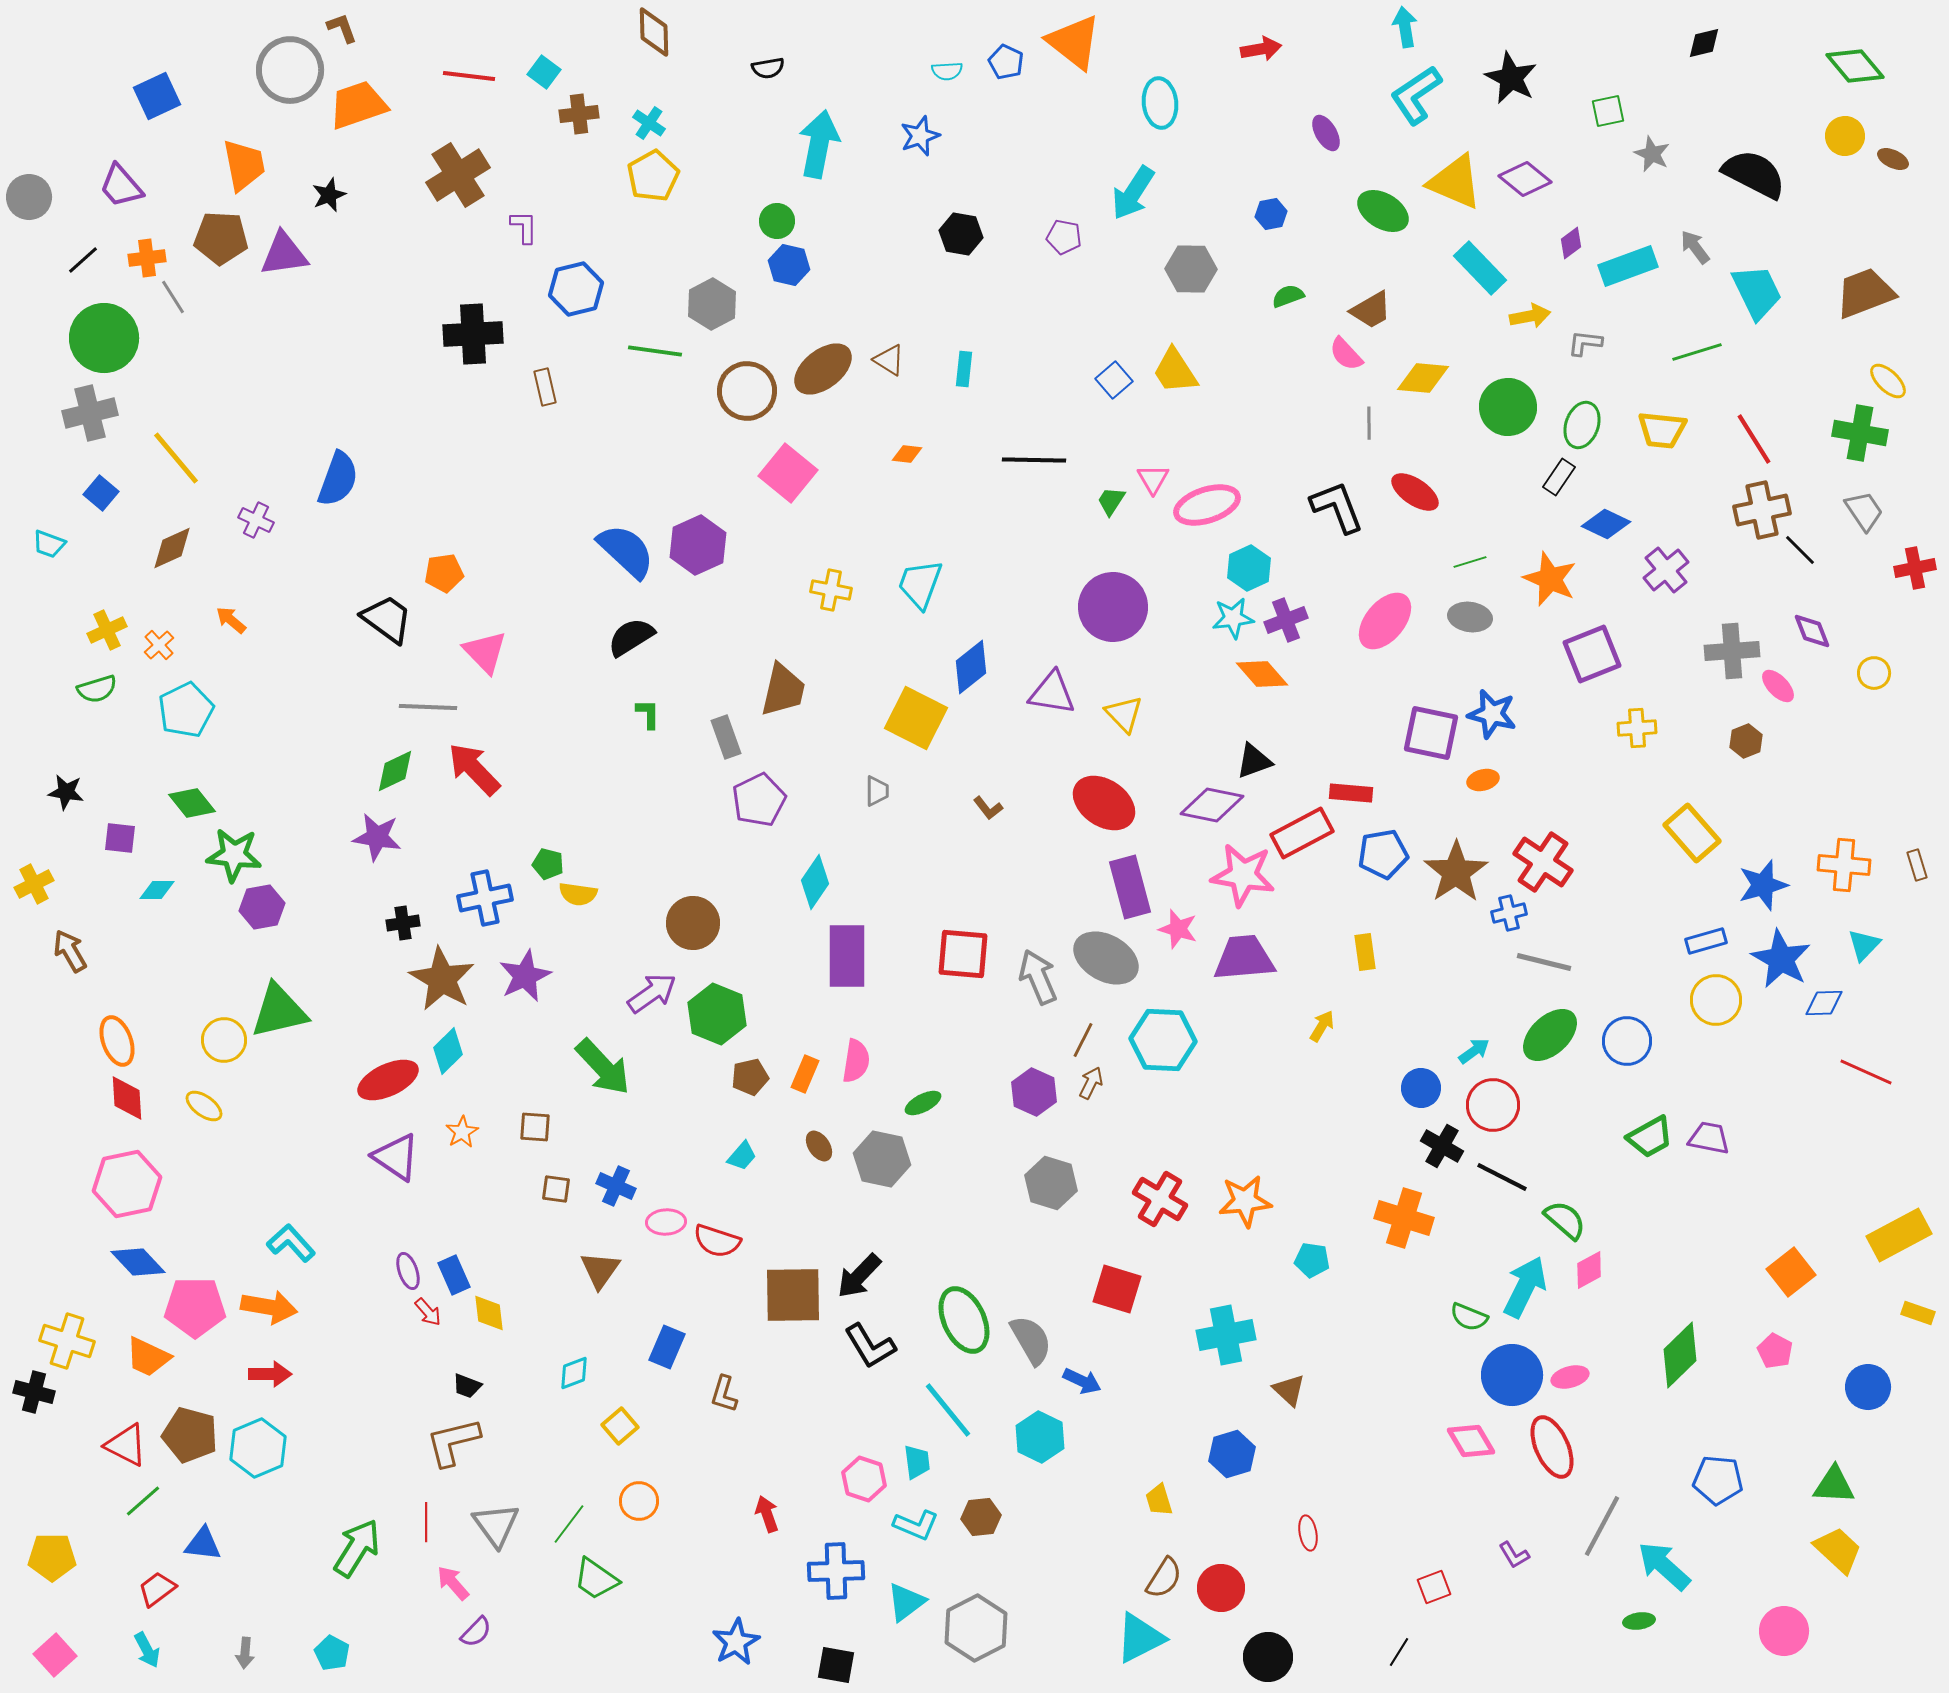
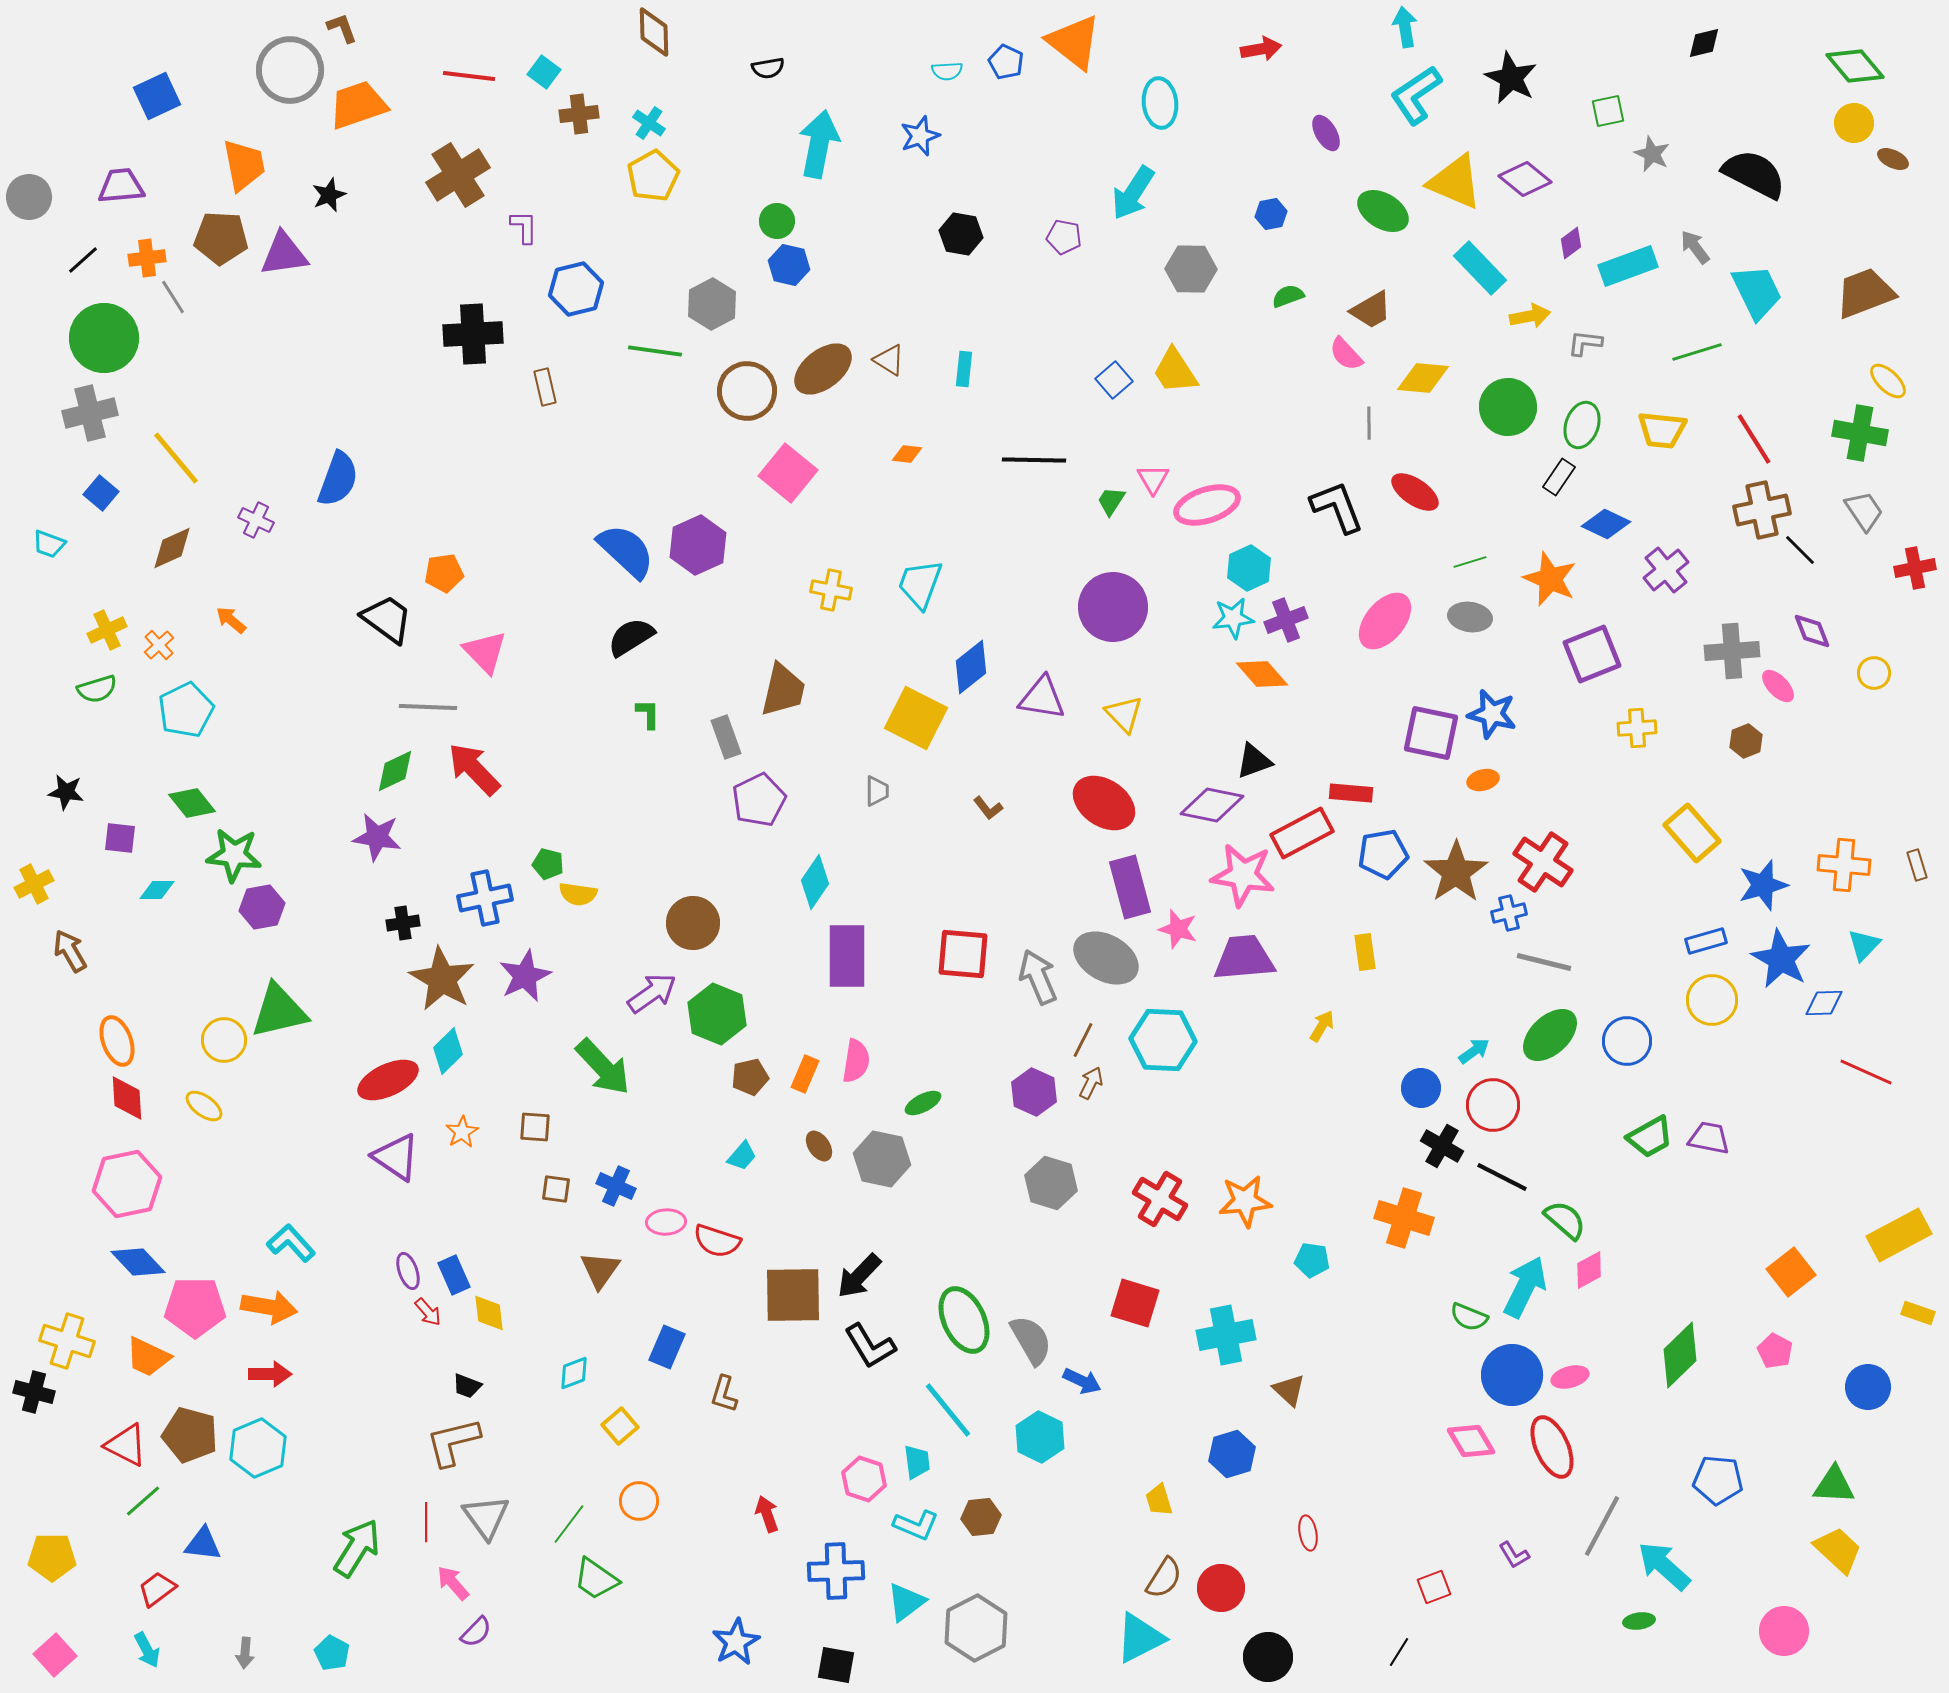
yellow circle at (1845, 136): moved 9 px right, 13 px up
purple trapezoid at (121, 186): rotated 126 degrees clockwise
purple triangle at (1052, 693): moved 10 px left, 5 px down
yellow circle at (1716, 1000): moved 4 px left
red square at (1117, 1289): moved 18 px right, 14 px down
gray triangle at (496, 1525): moved 10 px left, 8 px up
